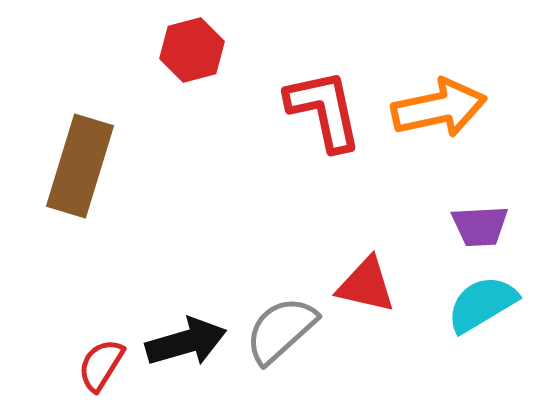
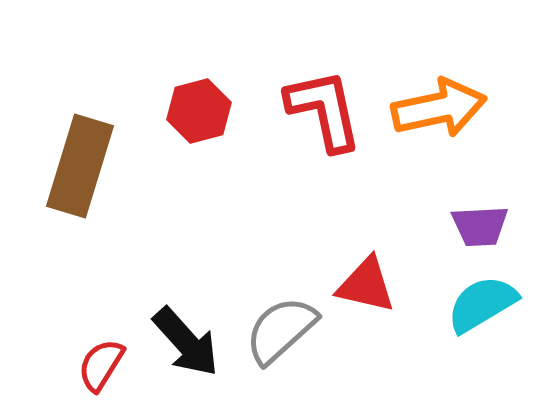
red hexagon: moved 7 px right, 61 px down
black arrow: rotated 64 degrees clockwise
